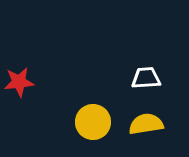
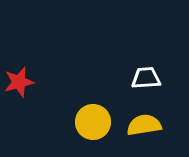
red star: rotated 8 degrees counterclockwise
yellow semicircle: moved 2 px left, 1 px down
